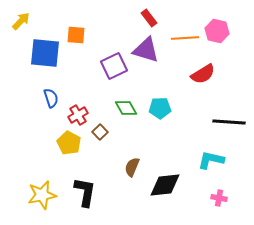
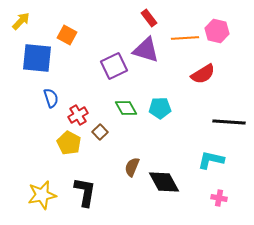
orange square: moved 9 px left; rotated 24 degrees clockwise
blue square: moved 8 px left, 5 px down
black diamond: moved 1 px left, 3 px up; rotated 68 degrees clockwise
